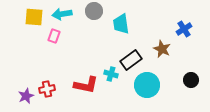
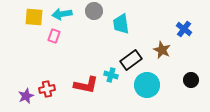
blue cross: rotated 21 degrees counterclockwise
brown star: moved 1 px down
cyan cross: moved 1 px down
